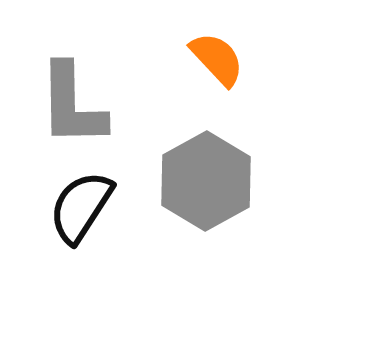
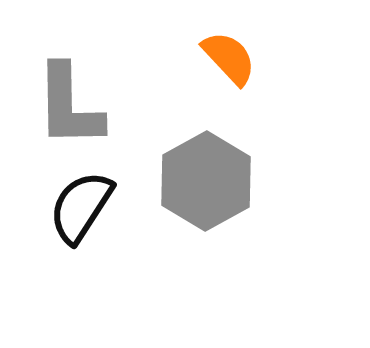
orange semicircle: moved 12 px right, 1 px up
gray L-shape: moved 3 px left, 1 px down
